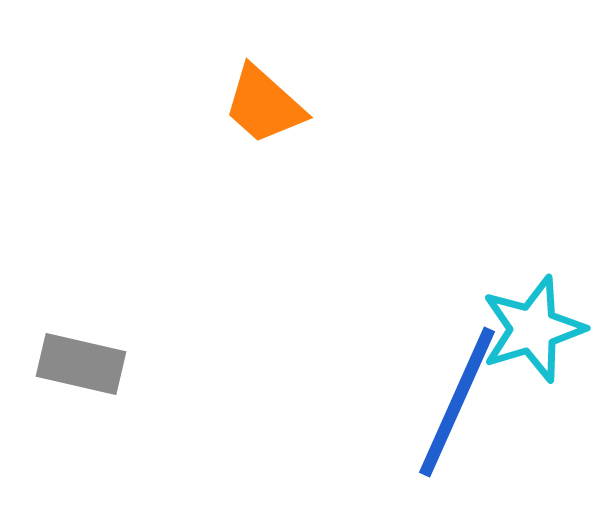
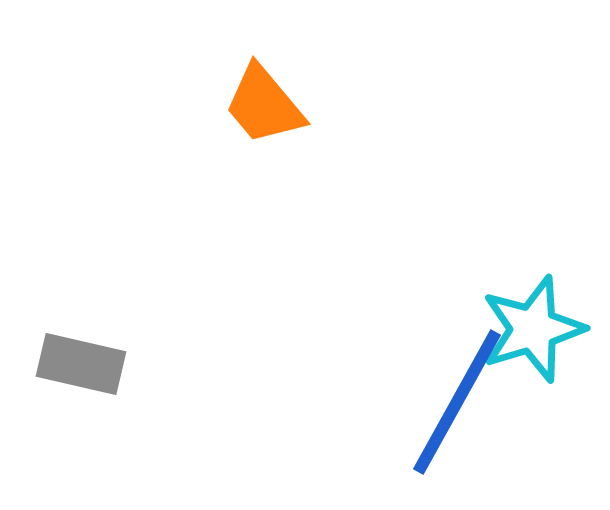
orange trapezoid: rotated 8 degrees clockwise
blue line: rotated 5 degrees clockwise
